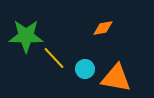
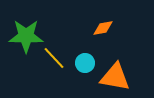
cyan circle: moved 6 px up
orange triangle: moved 1 px left, 1 px up
